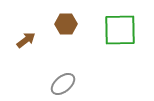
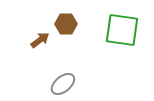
green square: moved 2 px right; rotated 9 degrees clockwise
brown arrow: moved 14 px right
